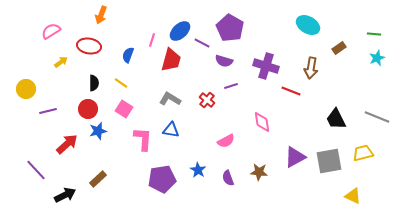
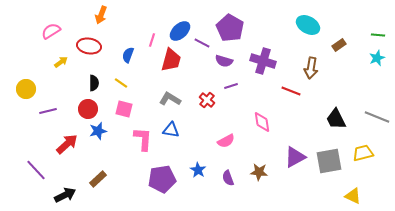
green line at (374, 34): moved 4 px right, 1 px down
brown rectangle at (339, 48): moved 3 px up
purple cross at (266, 66): moved 3 px left, 5 px up
pink square at (124, 109): rotated 18 degrees counterclockwise
